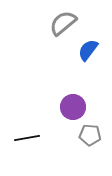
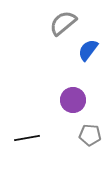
purple circle: moved 7 px up
